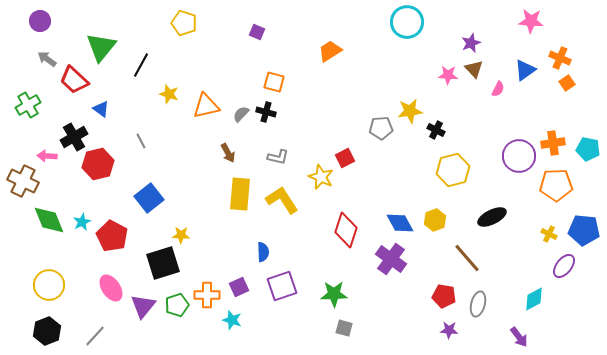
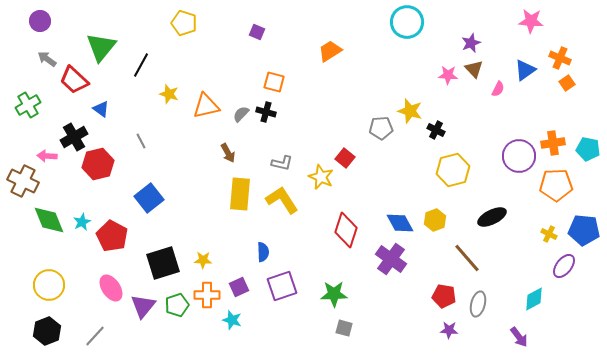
yellow star at (410, 111): rotated 25 degrees clockwise
gray L-shape at (278, 157): moved 4 px right, 6 px down
red square at (345, 158): rotated 24 degrees counterclockwise
yellow star at (181, 235): moved 22 px right, 25 px down
